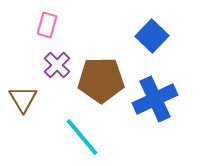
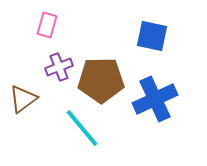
blue square: rotated 32 degrees counterclockwise
purple cross: moved 2 px right, 2 px down; rotated 24 degrees clockwise
brown triangle: rotated 24 degrees clockwise
cyan line: moved 9 px up
